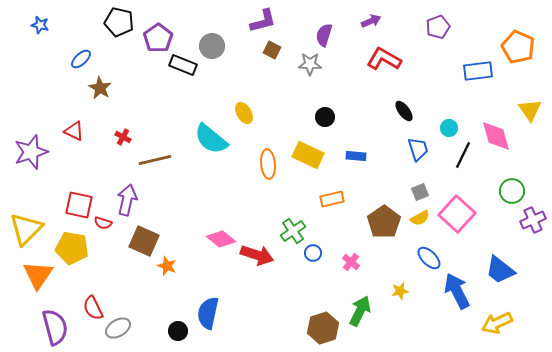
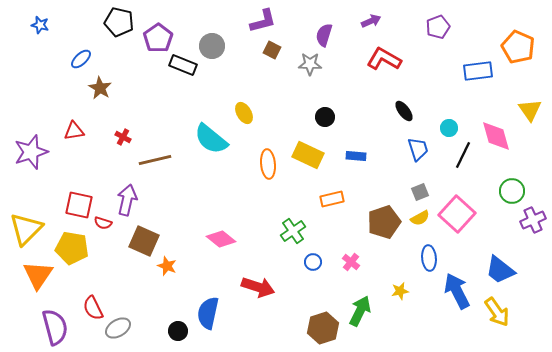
red triangle at (74, 131): rotated 35 degrees counterclockwise
brown pentagon at (384, 222): rotated 16 degrees clockwise
blue circle at (313, 253): moved 9 px down
red arrow at (257, 255): moved 1 px right, 32 px down
blue ellipse at (429, 258): rotated 40 degrees clockwise
yellow arrow at (497, 323): moved 11 px up; rotated 100 degrees counterclockwise
